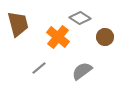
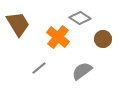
brown trapezoid: rotated 16 degrees counterclockwise
brown circle: moved 2 px left, 2 px down
